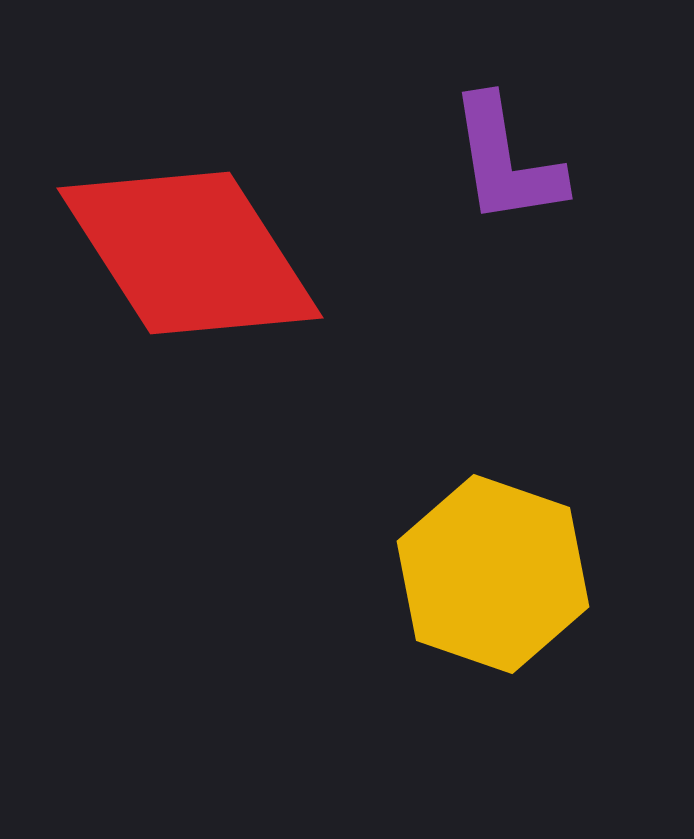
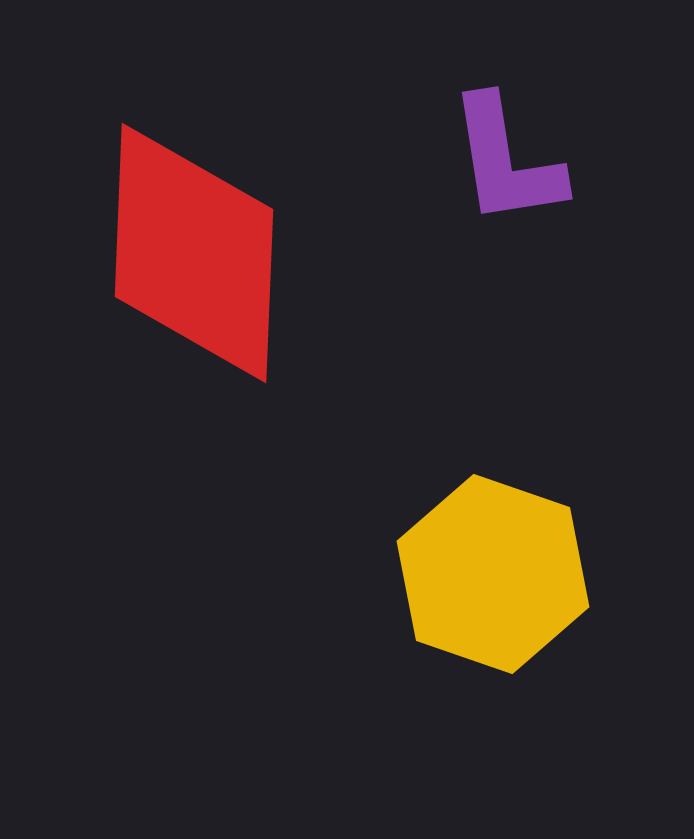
red diamond: moved 4 px right; rotated 35 degrees clockwise
